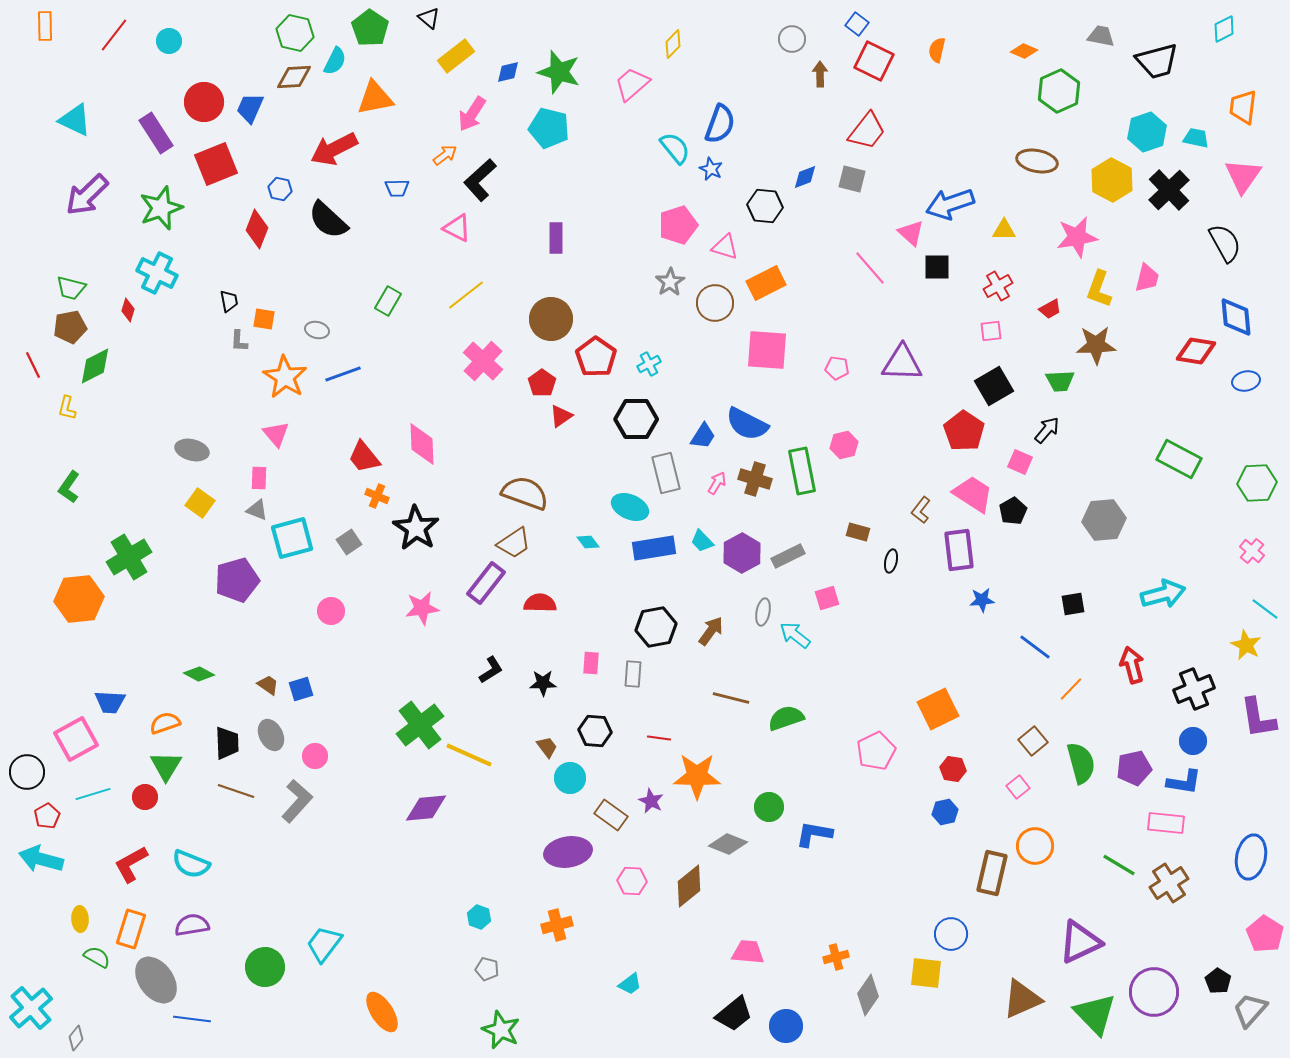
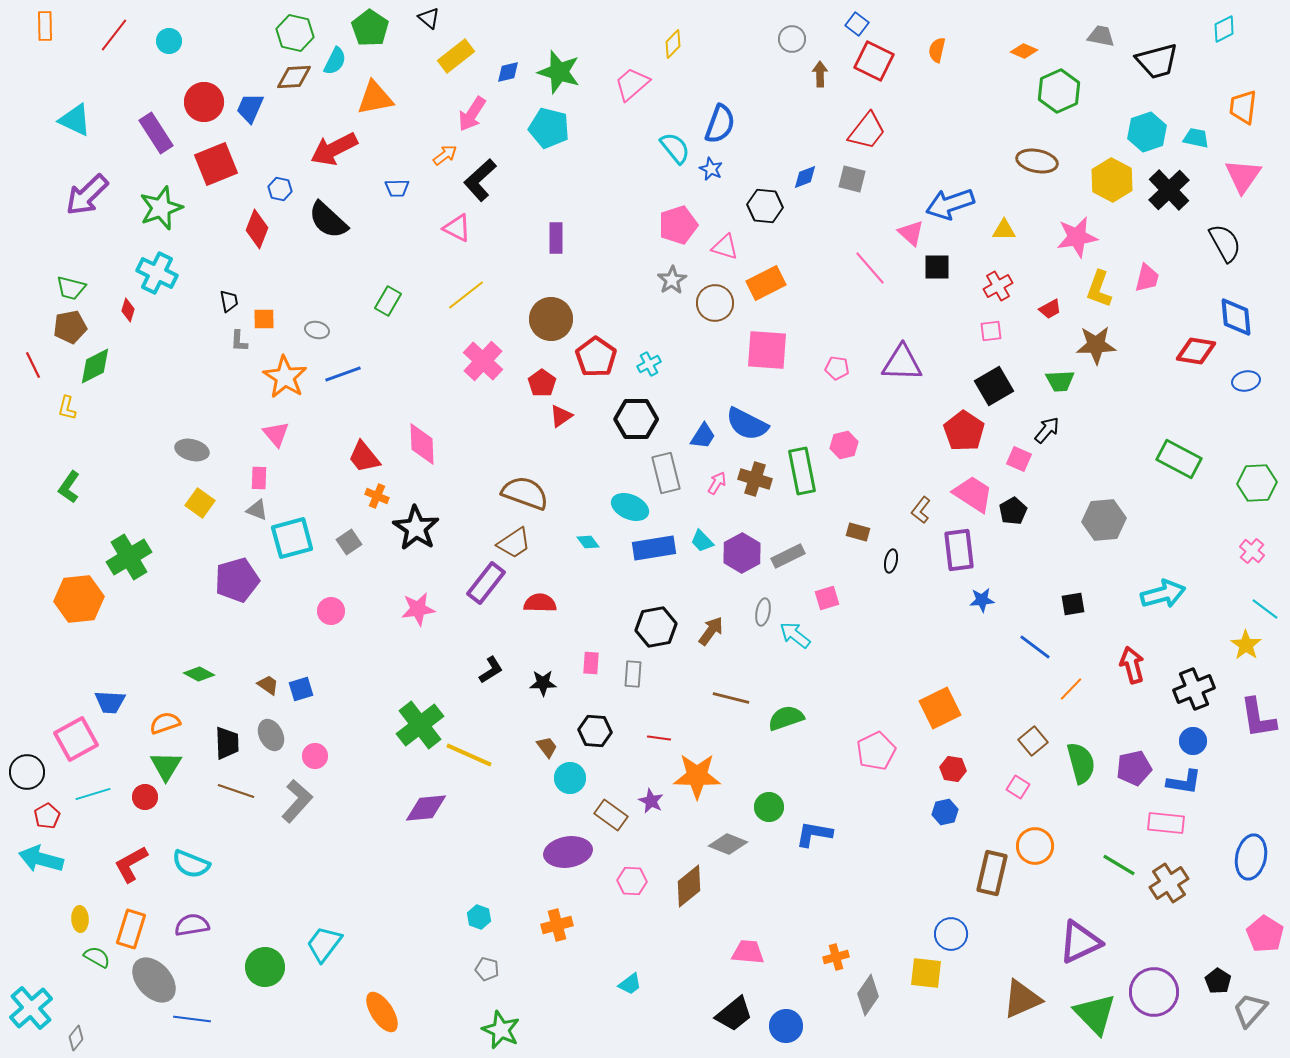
gray star at (670, 282): moved 2 px right, 2 px up
orange square at (264, 319): rotated 10 degrees counterclockwise
pink square at (1020, 462): moved 1 px left, 3 px up
pink star at (422, 608): moved 4 px left, 1 px down
yellow star at (1246, 645): rotated 8 degrees clockwise
orange square at (938, 709): moved 2 px right, 1 px up
pink square at (1018, 787): rotated 20 degrees counterclockwise
gray ellipse at (156, 980): moved 2 px left; rotated 6 degrees counterclockwise
